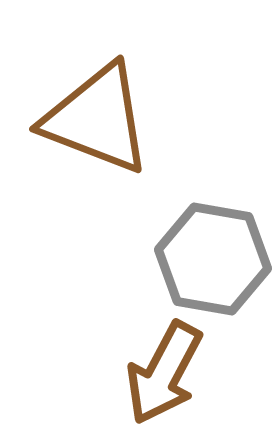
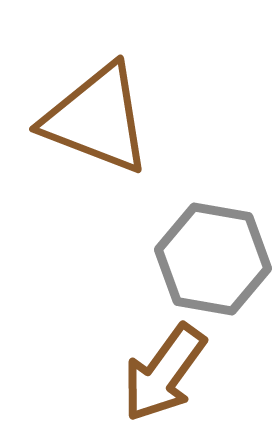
brown arrow: rotated 8 degrees clockwise
